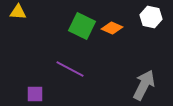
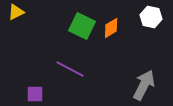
yellow triangle: moved 2 px left; rotated 30 degrees counterclockwise
orange diamond: moved 1 px left; rotated 55 degrees counterclockwise
